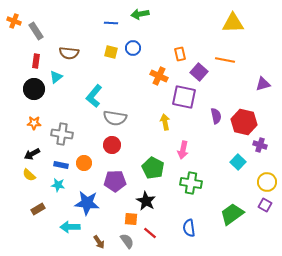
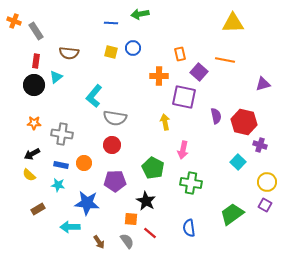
orange cross at (159, 76): rotated 24 degrees counterclockwise
black circle at (34, 89): moved 4 px up
